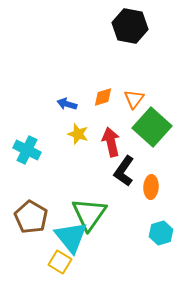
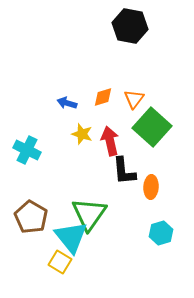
blue arrow: moved 1 px up
yellow star: moved 4 px right
red arrow: moved 1 px left, 1 px up
black L-shape: rotated 40 degrees counterclockwise
